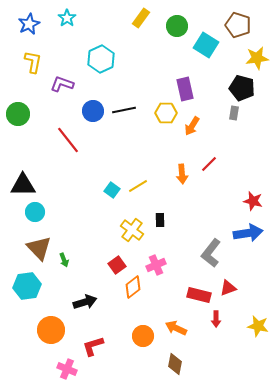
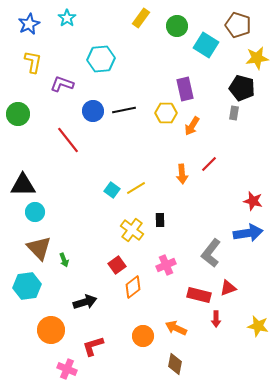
cyan hexagon at (101, 59): rotated 20 degrees clockwise
yellow line at (138, 186): moved 2 px left, 2 px down
pink cross at (156, 265): moved 10 px right
